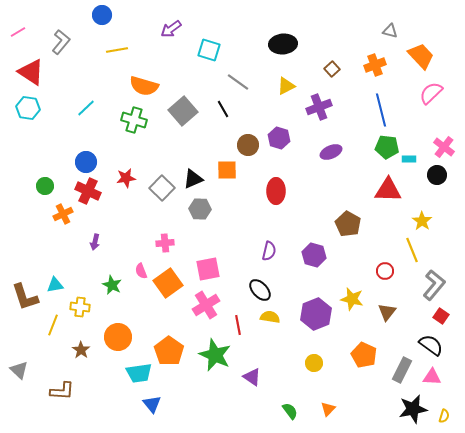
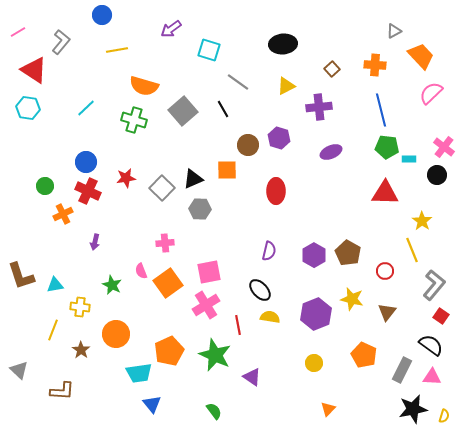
gray triangle at (390, 31): moved 4 px right; rotated 42 degrees counterclockwise
orange cross at (375, 65): rotated 25 degrees clockwise
red triangle at (31, 72): moved 3 px right, 2 px up
purple cross at (319, 107): rotated 15 degrees clockwise
red triangle at (388, 190): moved 3 px left, 3 px down
brown pentagon at (348, 224): moved 29 px down
purple hexagon at (314, 255): rotated 15 degrees clockwise
pink square at (208, 269): moved 1 px right, 3 px down
brown L-shape at (25, 297): moved 4 px left, 21 px up
yellow line at (53, 325): moved 5 px down
orange circle at (118, 337): moved 2 px left, 3 px up
orange pentagon at (169, 351): rotated 12 degrees clockwise
green semicircle at (290, 411): moved 76 px left
